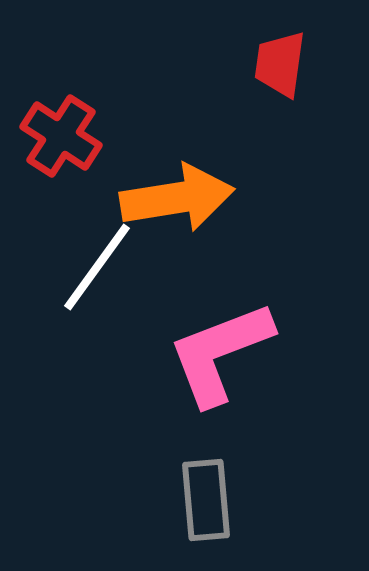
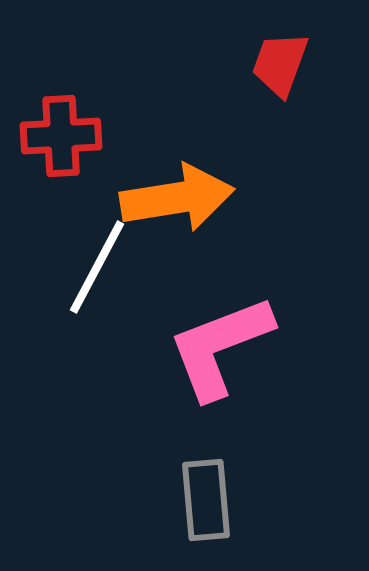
red trapezoid: rotated 12 degrees clockwise
red cross: rotated 36 degrees counterclockwise
white line: rotated 8 degrees counterclockwise
pink L-shape: moved 6 px up
